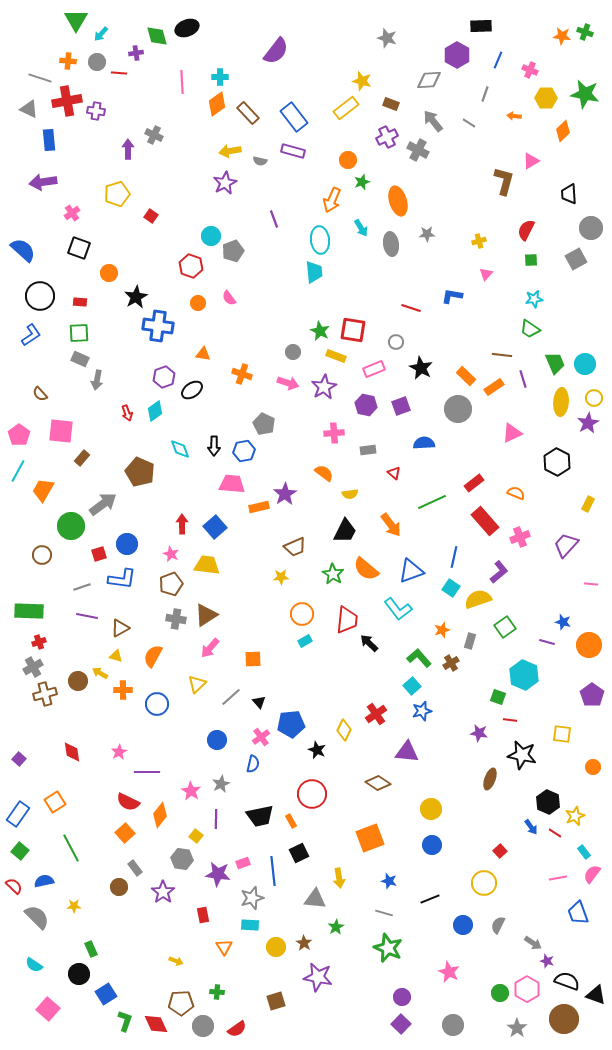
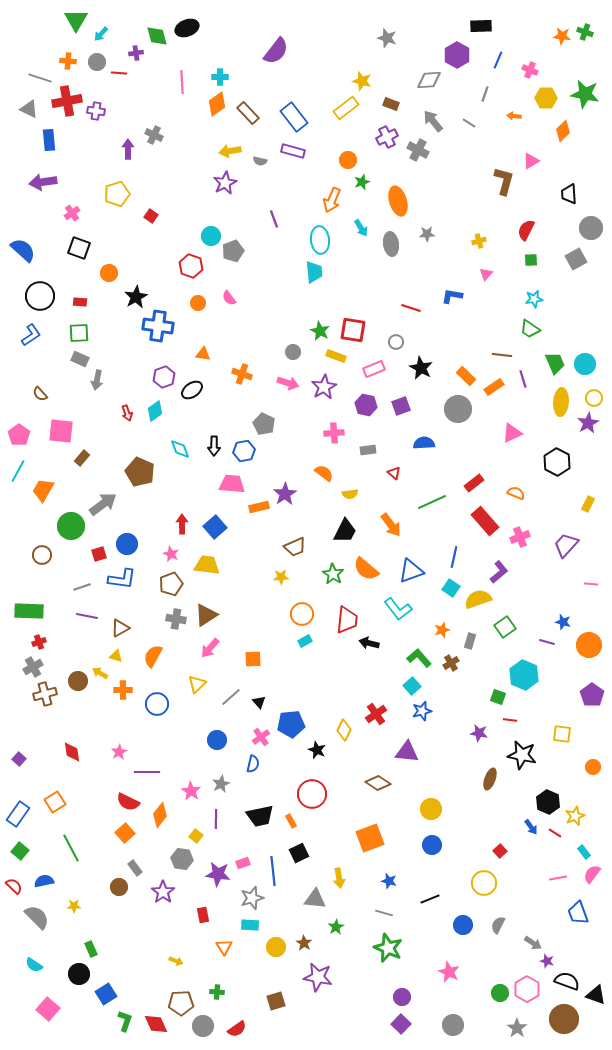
black arrow at (369, 643): rotated 30 degrees counterclockwise
